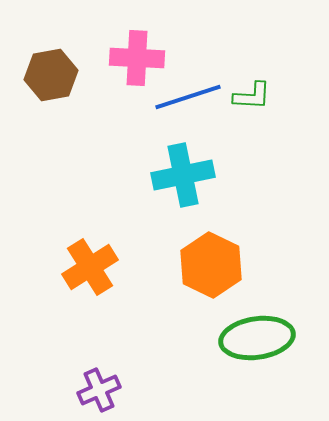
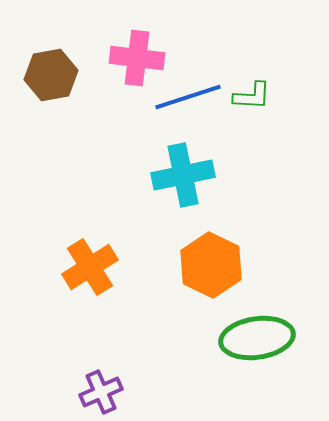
pink cross: rotated 4 degrees clockwise
purple cross: moved 2 px right, 2 px down
